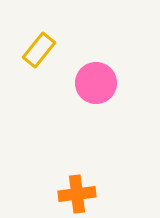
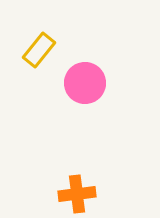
pink circle: moved 11 px left
